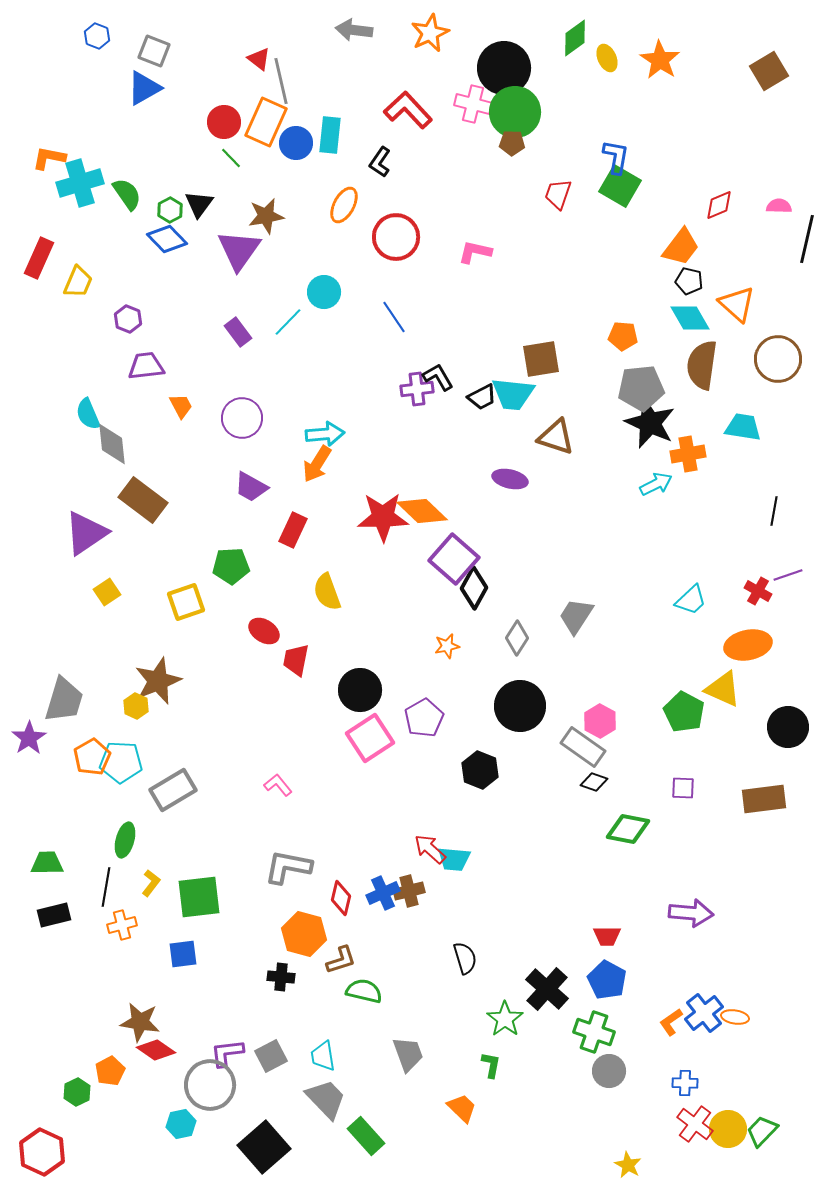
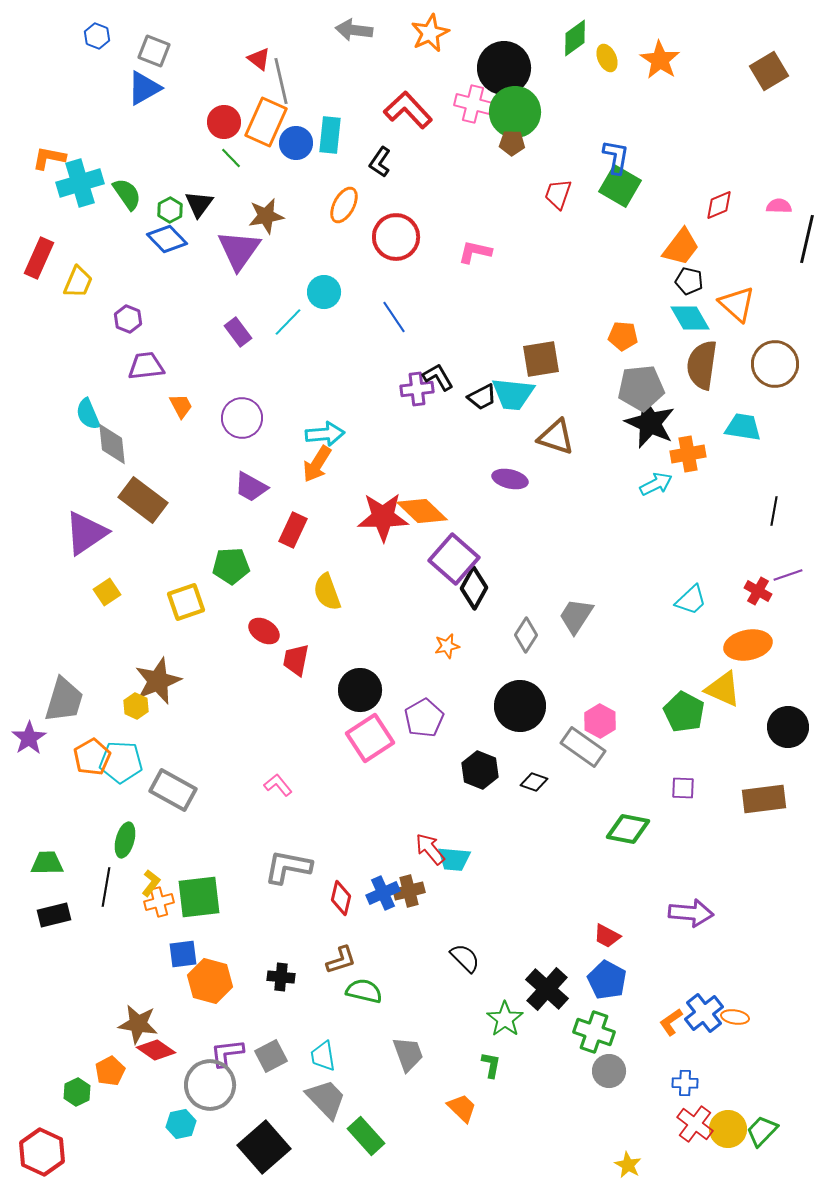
brown circle at (778, 359): moved 3 px left, 5 px down
gray diamond at (517, 638): moved 9 px right, 3 px up
black diamond at (594, 782): moved 60 px left
gray rectangle at (173, 790): rotated 60 degrees clockwise
red arrow at (430, 849): rotated 8 degrees clockwise
orange cross at (122, 925): moved 37 px right, 23 px up
orange hexagon at (304, 934): moved 94 px left, 47 px down
red trapezoid at (607, 936): rotated 28 degrees clockwise
black semicircle at (465, 958): rotated 28 degrees counterclockwise
brown star at (140, 1022): moved 2 px left, 2 px down
